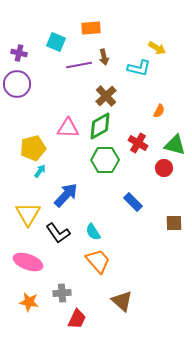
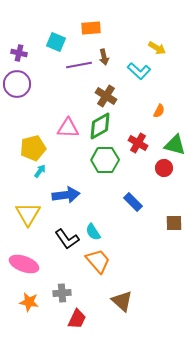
cyan L-shape: moved 3 px down; rotated 30 degrees clockwise
brown cross: rotated 15 degrees counterclockwise
blue arrow: rotated 40 degrees clockwise
black L-shape: moved 9 px right, 6 px down
pink ellipse: moved 4 px left, 2 px down
